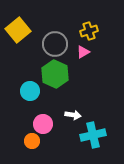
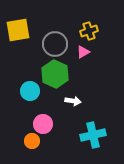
yellow square: rotated 30 degrees clockwise
white arrow: moved 14 px up
